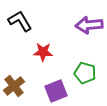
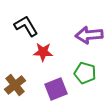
black L-shape: moved 6 px right, 5 px down
purple arrow: moved 10 px down
brown cross: moved 1 px right, 1 px up
purple square: moved 2 px up
